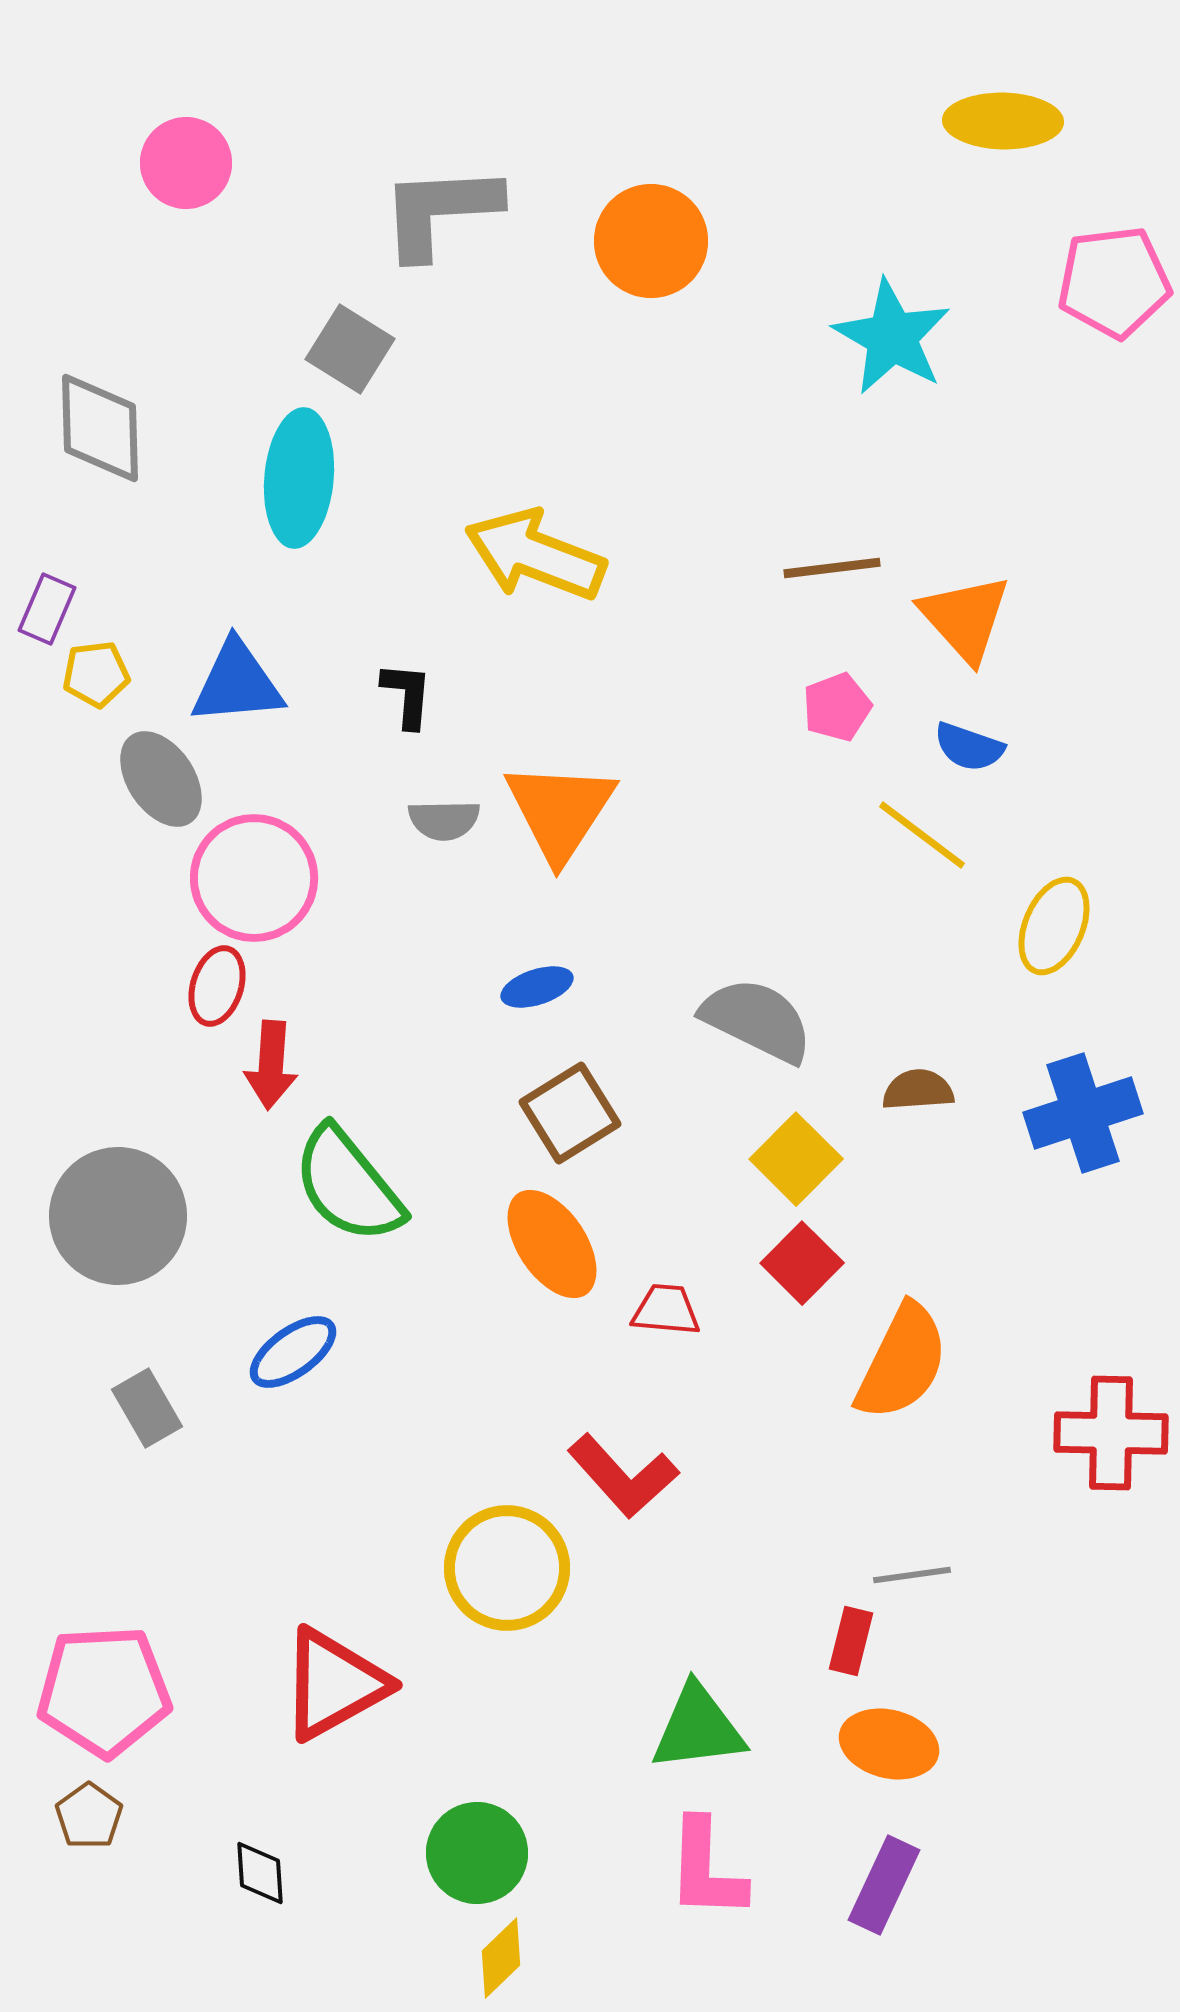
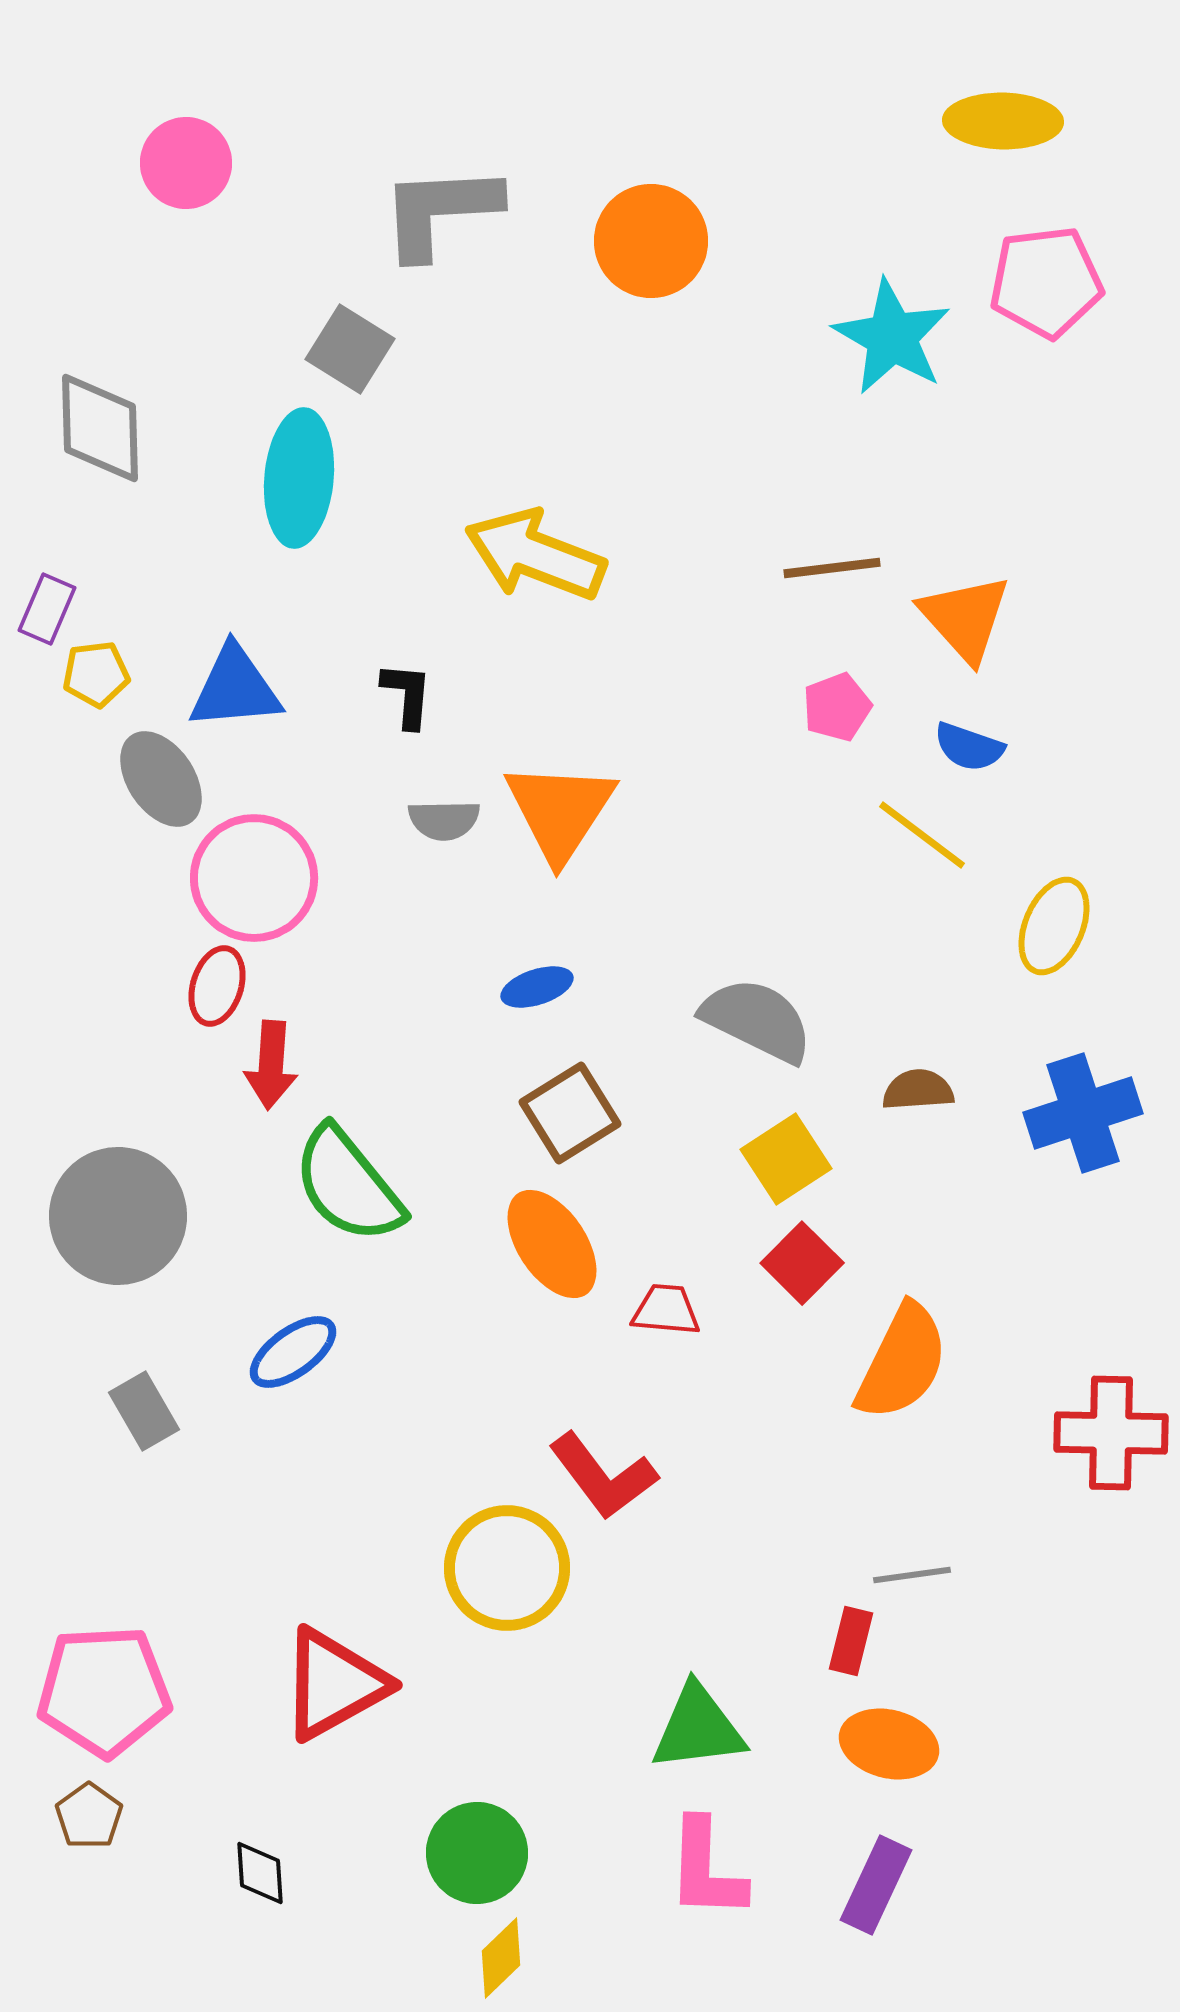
pink pentagon at (1114, 282): moved 68 px left
blue triangle at (237, 683): moved 2 px left, 5 px down
yellow square at (796, 1159): moved 10 px left; rotated 12 degrees clockwise
gray rectangle at (147, 1408): moved 3 px left, 3 px down
red L-shape at (623, 1476): moved 20 px left; rotated 5 degrees clockwise
purple rectangle at (884, 1885): moved 8 px left
